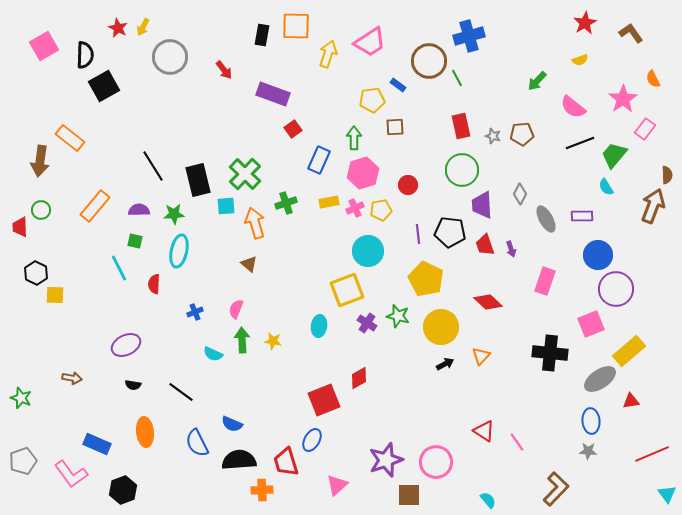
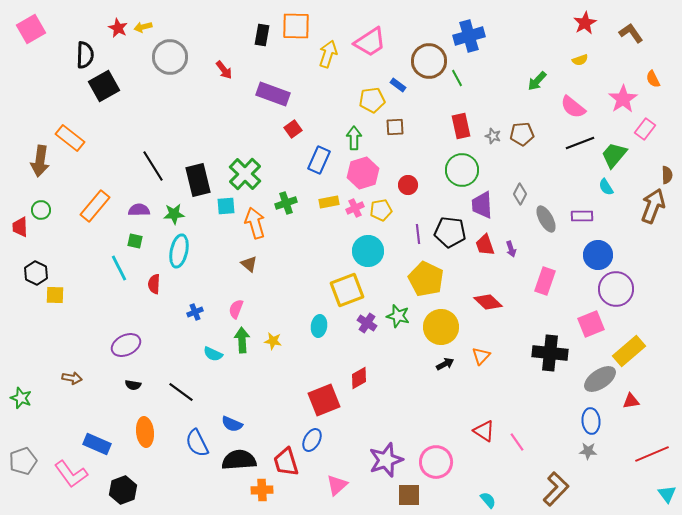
yellow arrow at (143, 27): rotated 48 degrees clockwise
pink square at (44, 46): moved 13 px left, 17 px up
